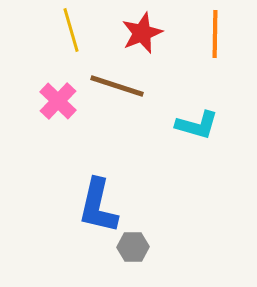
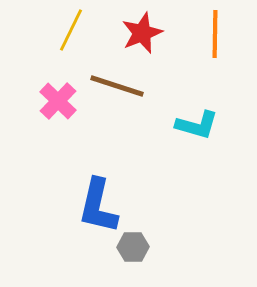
yellow line: rotated 42 degrees clockwise
